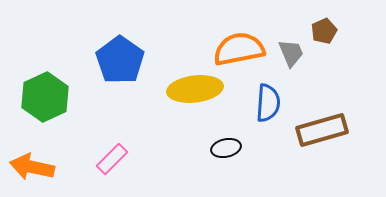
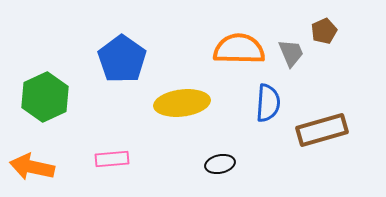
orange semicircle: rotated 12 degrees clockwise
blue pentagon: moved 2 px right, 1 px up
yellow ellipse: moved 13 px left, 14 px down
black ellipse: moved 6 px left, 16 px down
pink rectangle: rotated 40 degrees clockwise
